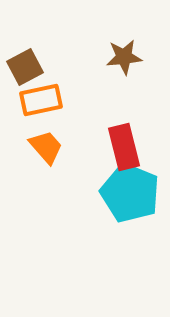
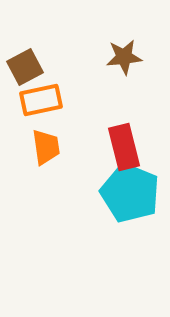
orange trapezoid: rotated 33 degrees clockwise
